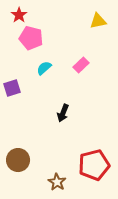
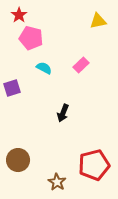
cyan semicircle: rotated 70 degrees clockwise
